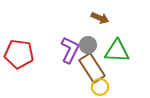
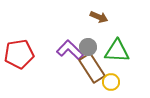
brown arrow: moved 1 px left, 1 px up
gray circle: moved 2 px down
purple L-shape: rotated 72 degrees counterclockwise
red pentagon: rotated 16 degrees counterclockwise
yellow circle: moved 11 px right, 5 px up
